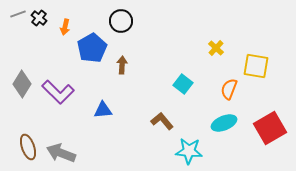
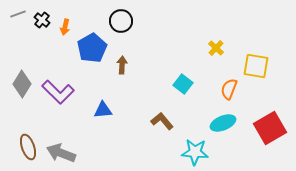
black cross: moved 3 px right, 2 px down
cyan ellipse: moved 1 px left
cyan star: moved 6 px right, 1 px down
